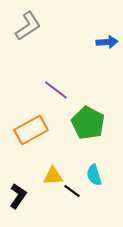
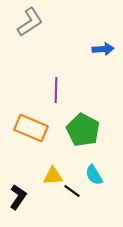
gray L-shape: moved 2 px right, 4 px up
blue arrow: moved 4 px left, 7 px down
purple line: rotated 55 degrees clockwise
green pentagon: moved 5 px left, 7 px down
orange rectangle: moved 2 px up; rotated 52 degrees clockwise
cyan semicircle: rotated 15 degrees counterclockwise
black L-shape: moved 1 px down
